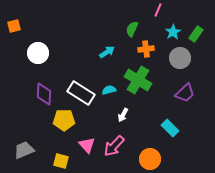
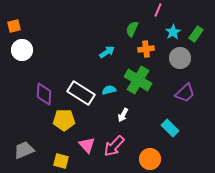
white circle: moved 16 px left, 3 px up
